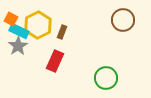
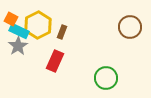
brown circle: moved 7 px right, 7 px down
